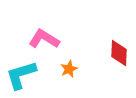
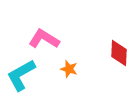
orange star: rotated 30 degrees counterclockwise
cyan L-shape: rotated 12 degrees counterclockwise
